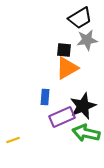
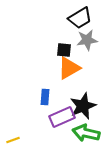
orange triangle: moved 2 px right
